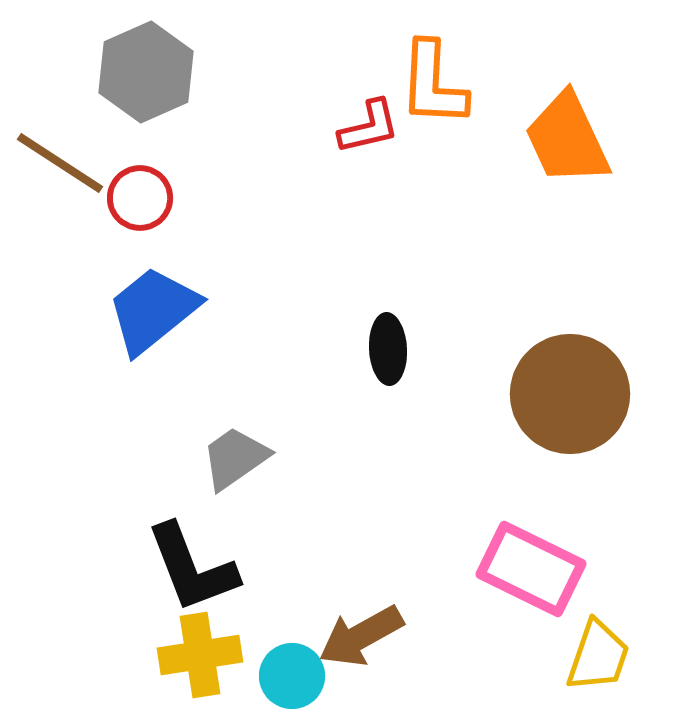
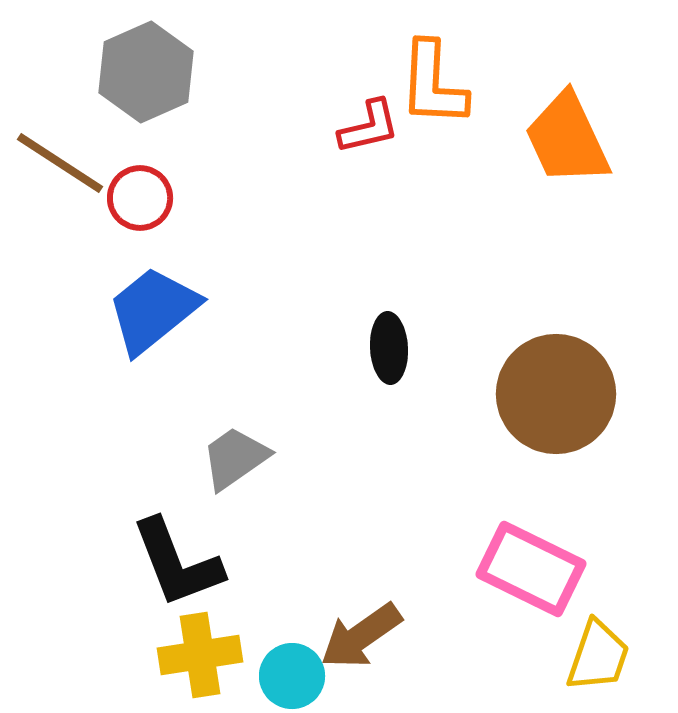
black ellipse: moved 1 px right, 1 px up
brown circle: moved 14 px left
black L-shape: moved 15 px left, 5 px up
brown arrow: rotated 6 degrees counterclockwise
